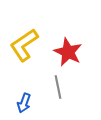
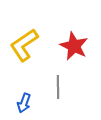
red star: moved 6 px right, 6 px up
gray line: rotated 10 degrees clockwise
